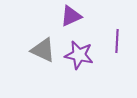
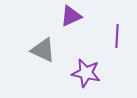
purple line: moved 5 px up
purple star: moved 7 px right, 18 px down
